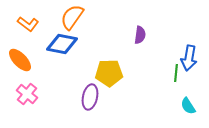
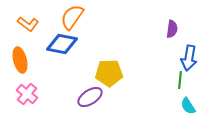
purple semicircle: moved 32 px right, 6 px up
orange ellipse: rotated 30 degrees clockwise
green line: moved 4 px right, 7 px down
purple ellipse: rotated 45 degrees clockwise
